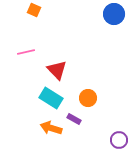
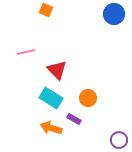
orange square: moved 12 px right
